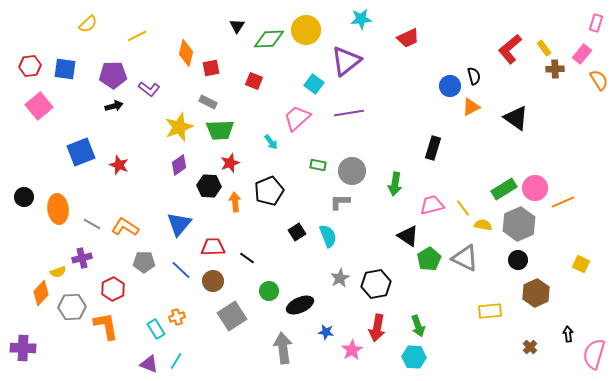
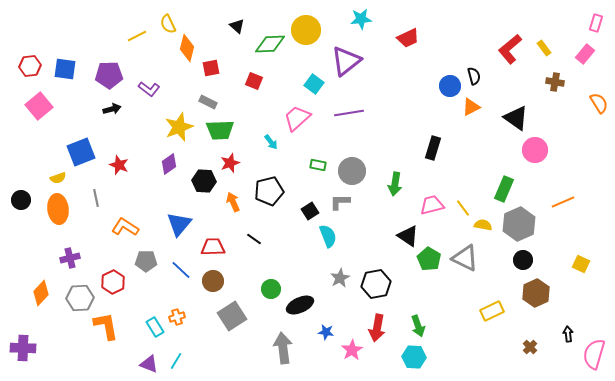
yellow semicircle at (88, 24): moved 80 px right; rotated 108 degrees clockwise
black triangle at (237, 26): rotated 21 degrees counterclockwise
green diamond at (269, 39): moved 1 px right, 5 px down
orange diamond at (186, 53): moved 1 px right, 5 px up
pink rectangle at (582, 54): moved 3 px right
brown cross at (555, 69): moved 13 px down; rotated 12 degrees clockwise
purple pentagon at (113, 75): moved 4 px left
orange semicircle at (599, 80): moved 23 px down
black arrow at (114, 106): moved 2 px left, 3 px down
purple diamond at (179, 165): moved 10 px left, 1 px up
black hexagon at (209, 186): moved 5 px left, 5 px up
pink circle at (535, 188): moved 38 px up
green rectangle at (504, 189): rotated 35 degrees counterclockwise
black pentagon at (269, 191): rotated 8 degrees clockwise
black circle at (24, 197): moved 3 px left, 3 px down
orange arrow at (235, 202): moved 2 px left; rotated 18 degrees counterclockwise
gray line at (92, 224): moved 4 px right, 26 px up; rotated 48 degrees clockwise
black square at (297, 232): moved 13 px right, 21 px up
purple cross at (82, 258): moved 12 px left
black line at (247, 258): moved 7 px right, 19 px up
green pentagon at (429, 259): rotated 10 degrees counterclockwise
black circle at (518, 260): moved 5 px right
gray pentagon at (144, 262): moved 2 px right, 1 px up
yellow semicircle at (58, 272): moved 94 px up
red hexagon at (113, 289): moved 7 px up
green circle at (269, 291): moved 2 px right, 2 px up
gray hexagon at (72, 307): moved 8 px right, 9 px up
yellow rectangle at (490, 311): moved 2 px right; rotated 20 degrees counterclockwise
cyan rectangle at (156, 329): moved 1 px left, 2 px up
